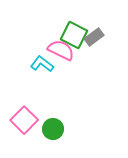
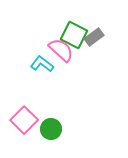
pink semicircle: rotated 16 degrees clockwise
green circle: moved 2 px left
